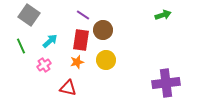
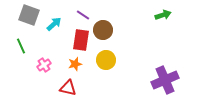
gray square: rotated 15 degrees counterclockwise
cyan arrow: moved 4 px right, 17 px up
orange star: moved 2 px left, 2 px down
purple cross: moved 1 px left, 3 px up; rotated 16 degrees counterclockwise
